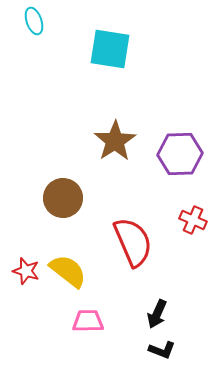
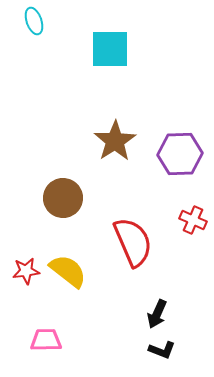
cyan square: rotated 9 degrees counterclockwise
red star: rotated 24 degrees counterclockwise
pink trapezoid: moved 42 px left, 19 px down
